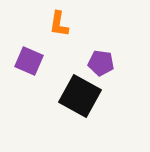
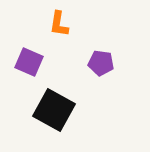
purple square: moved 1 px down
black square: moved 26 px left, 14 px down
